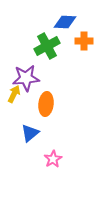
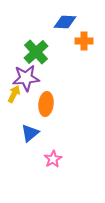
green cross: moved 11 px left, 6 px down; rotated 15 degrees counterclockwise
